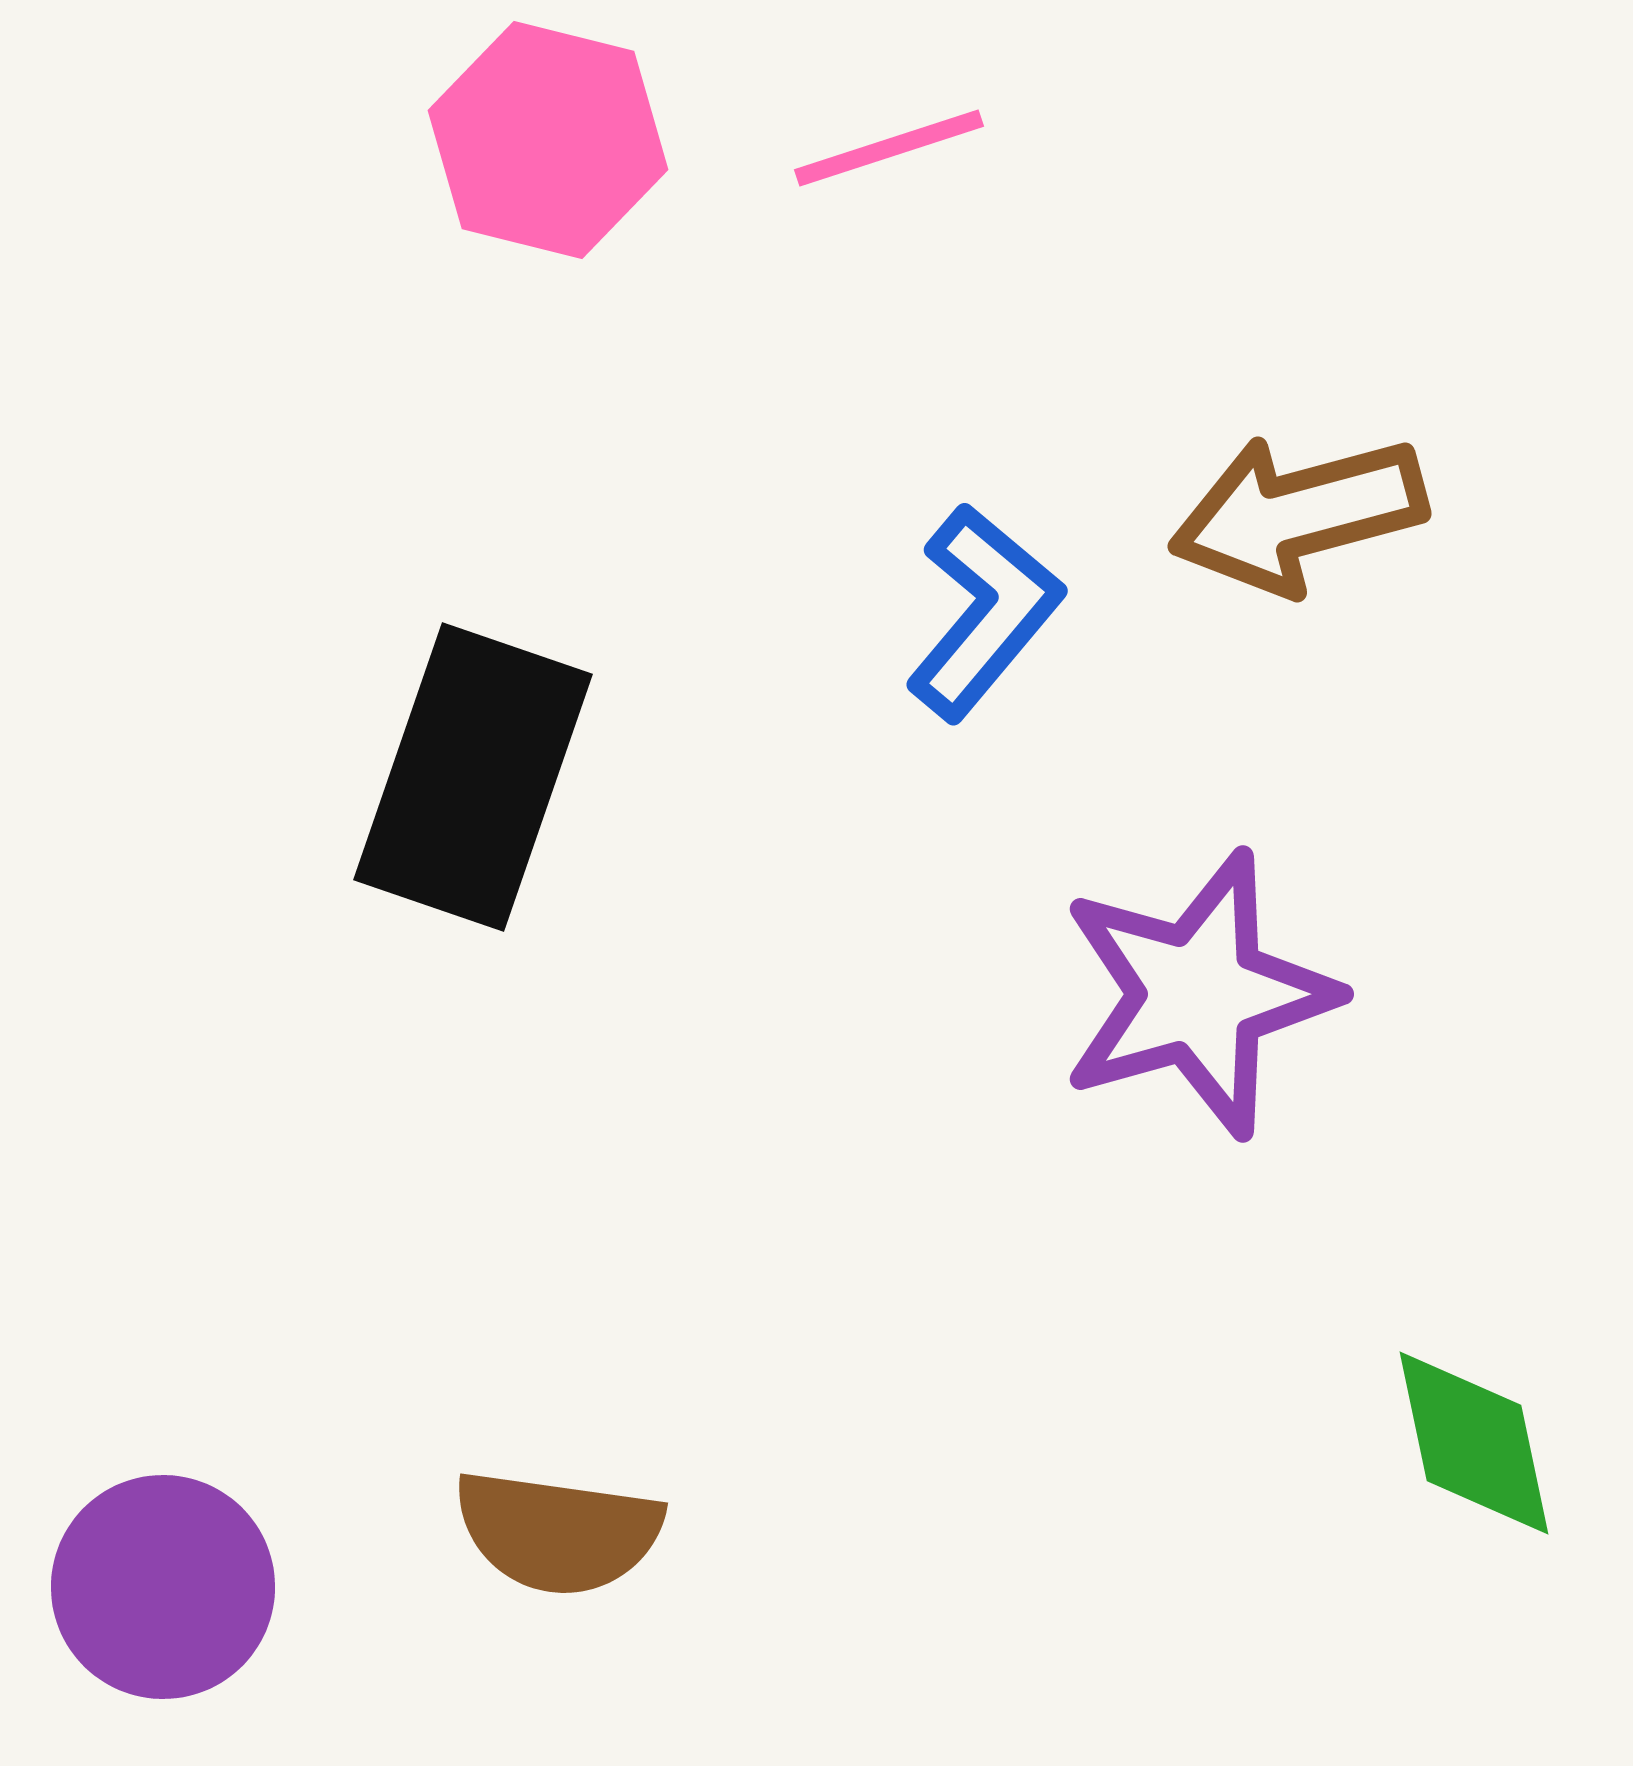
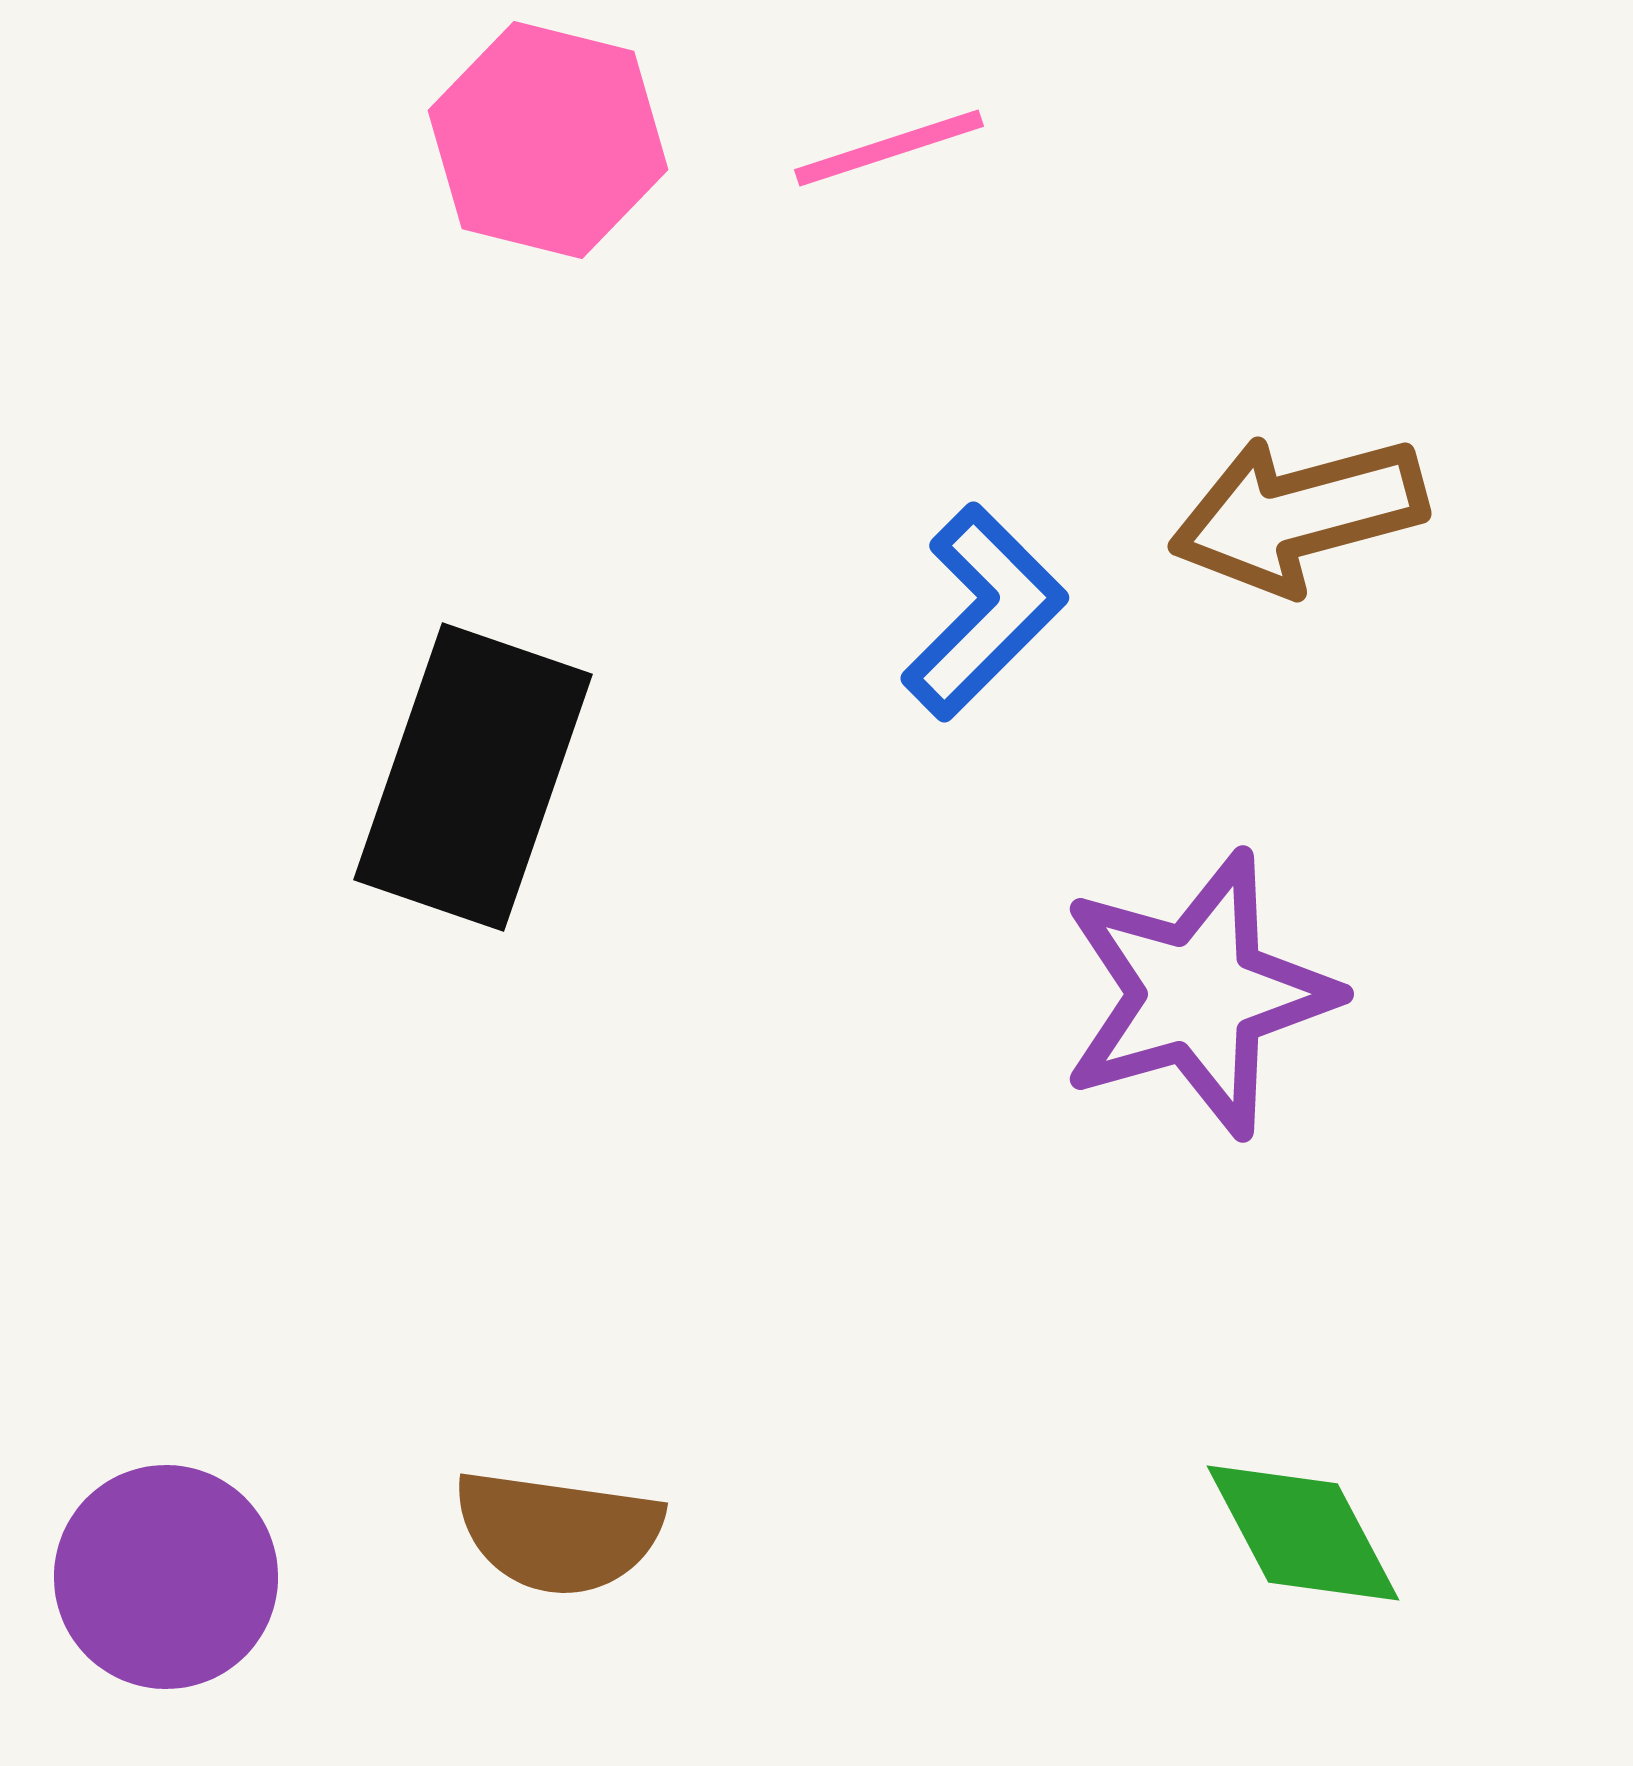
blue L-shape: rotated 5 degrees clockwise
green diamond: moved 171 px left, 90 px down; rotated 16 degrees counterclockwise
purple circle: moved 3 px right, 10 px up
